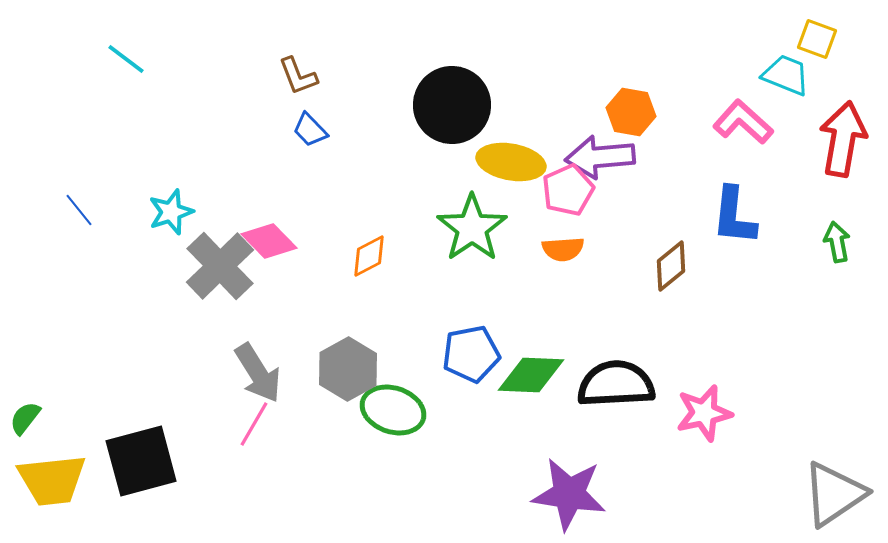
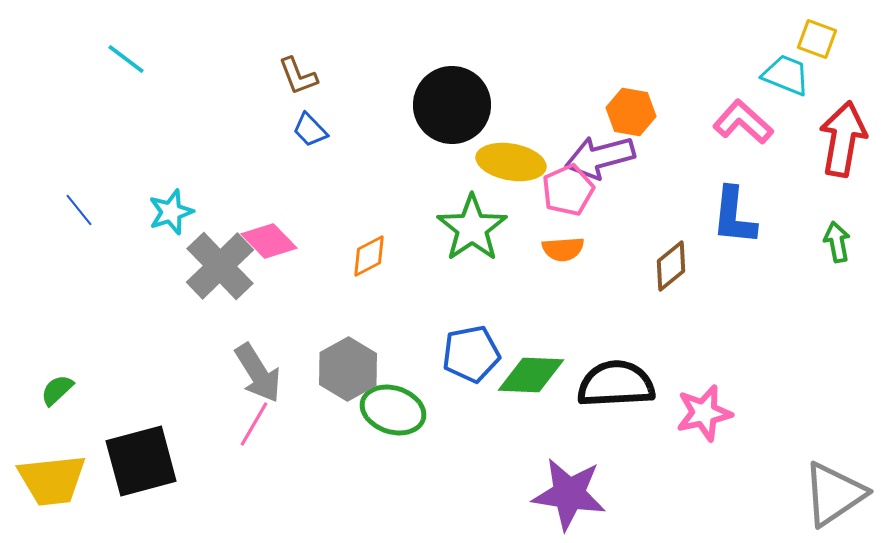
purple arrow: rotated 10 degrees counterclockwise
green semicircle: moved 32 px right, 28 px up; rotated 9 degrees clockwise
